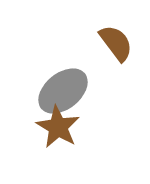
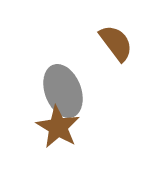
gray ellipse: rotated 72 degrees counterclockwise
